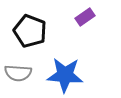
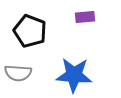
purple rectangle: rotated 30 degrees clockwise
blue star: moved 9 px right
